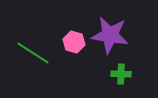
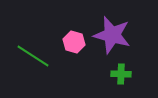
purple star: moved 2 px right; rotated 6 degrees clockwise
green line: moved 3 px down
